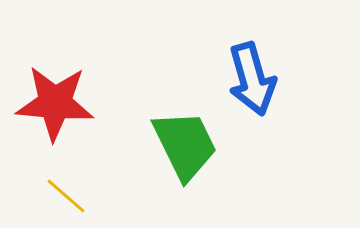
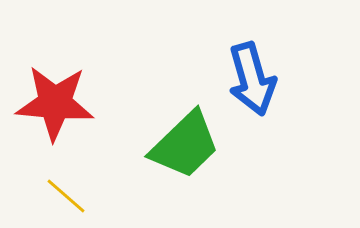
green trapezoid: rotated 72 degrees clockwise
